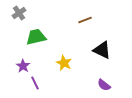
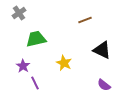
green trapezoid: moved 2 px down
